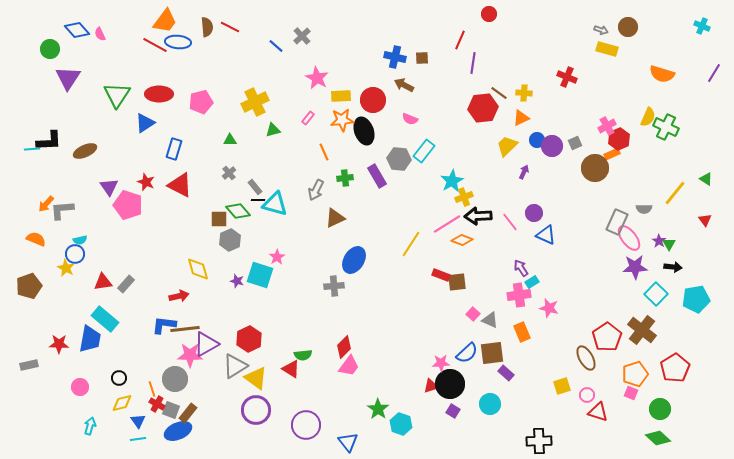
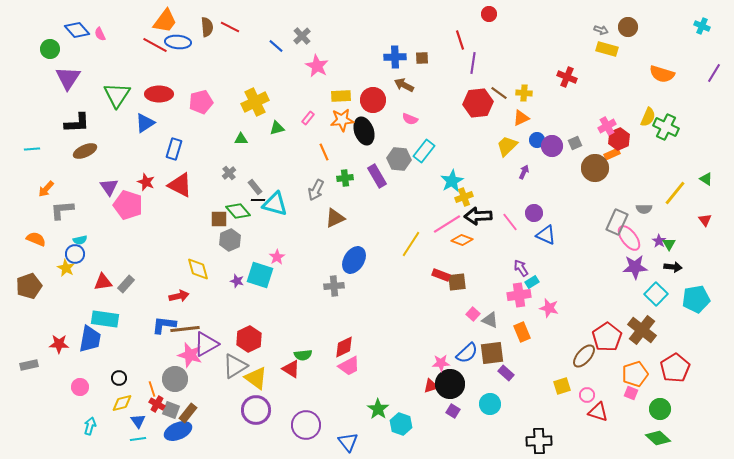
red line at (460, 40): rotated 42 degrees counterclockwise
blue cross at (395, 57): rotated 15 degrees counterclockwise
pink star at (317, 78): moved 12 px up
red hexagon at (483, 108): moved 5 px left, 5 px up
green triangle at (273, 130): moved 4 px right, 2 px up
green triangle at (230, 140): moved 11 px right, 1 px up
black L-shape at (49, 141): moved 28 px right, 18 px up
orange arrow at (46, 204): moved 15 px up
cyan rectangle at (105, 319): rotated 32 degrees counterclockwise
red diamond at (344, 347): rotated 20 degrees clockwise
pink star at (190, 355): rotated 15 degrees clockwise
brown ellipse at (586, 358): moved 2 px left, 2 px up; rotated 70 degrees clockwise
pink trapezoid at (349, 366): rotated 25 degrees clockwise
